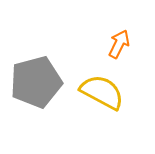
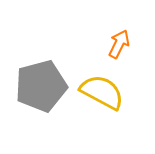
gray pentagon: moved 5 px right, 4 px down
